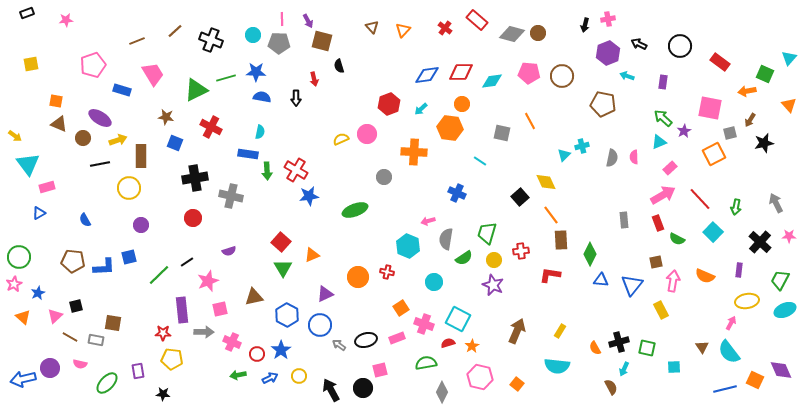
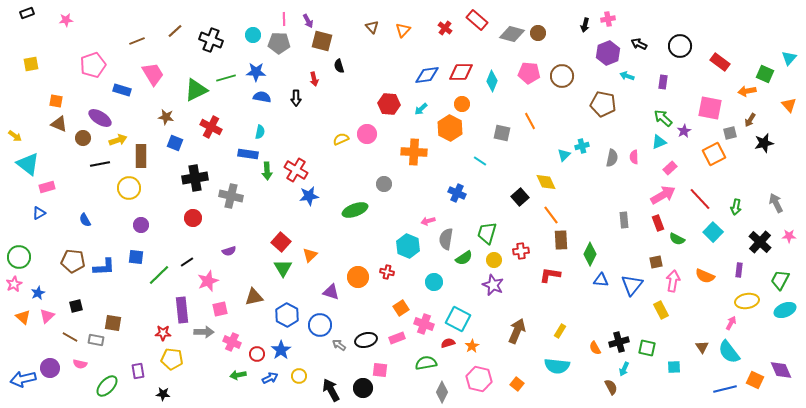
pink line at (282, 19): moved 2 px right
cyan diamond at (492, 81): rotated 60 degrees counterclockwise
red hexagon at (389, 104): rotated 25 degrees clockwise
orange hexagon at (450, 128): rotated 20 degrees clockwise
cyan triangle at (28, 164): rotated 15 degrees counterclockwise
gray circle at (384, 177): moved 7 px down
orange triangle at (312, 255): moved 2 px left; rotated 21 degrees counterclockwise
blue square at (129, 257): moved 7 px right; rotated 21 degrees clockwise
purple triangle at (325, 294): moved 6 px right, 2 px up; rotated 42 degrees clockwise
pink triangle at (55, 316): moved 8 px left
pink square at (380, 370): rotated 21 degrees clockwise
pink hexagon at (480, 377): moved 1 px left, 2 px down
green ellipse at (107, 383): moved 3 px down
